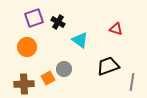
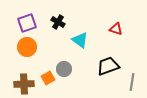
purple square: moved 7 px left, 5 px down
